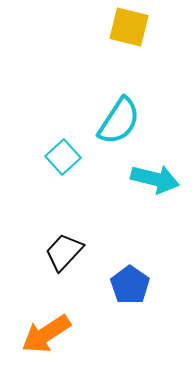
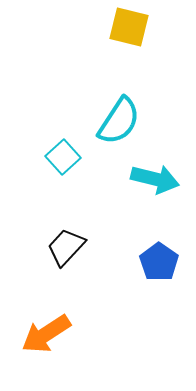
black trapezoid: moved 2 px right, 5 px up
blue pentagon: moved 29 px right, 23 px up
